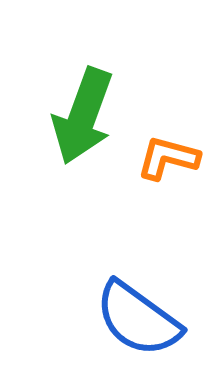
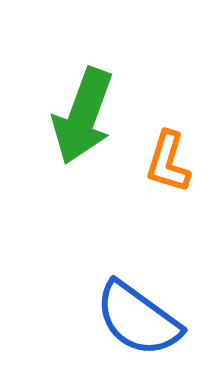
orange L-shape: moved 4 px down; rotated 88 degrees counterclockwise
